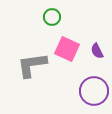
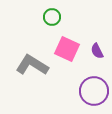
gray L-shape: rotated 40 degrees clockwise
